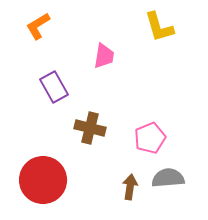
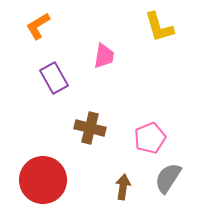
purple rectangle: moved 9 px up
gray semicircle: rotated 52 degrees counterclockwise
brown arrow: moved 7 px left
